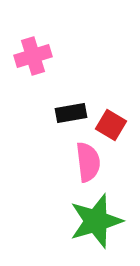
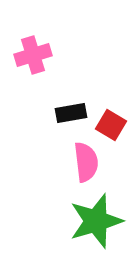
pink cross: moved 1 px up
pink semicircle: moved 2 px left
